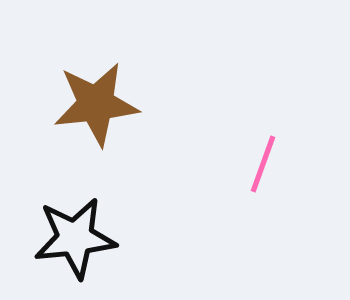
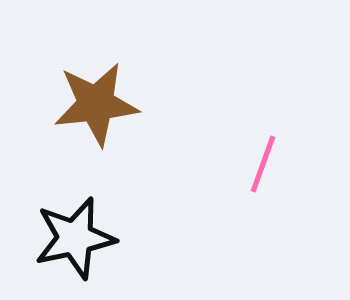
black star: rotated 6 degrees counterclockwise
